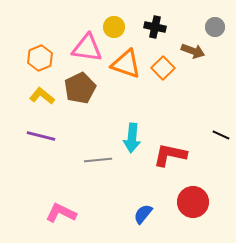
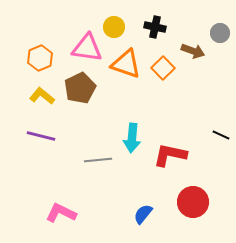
gray circle: moved 5 px right, 6 px down
